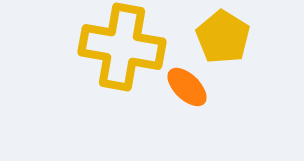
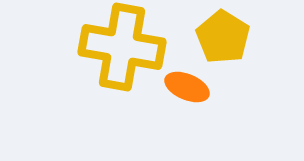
orange ellipse: rotated 21 degrees counterclockwise
